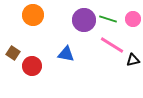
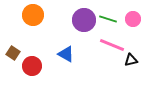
pink line: rotated 10 degrees counterclockwise
blue triangle: rotated 18 degrees clockwise
black triangle: moved 2 px left
